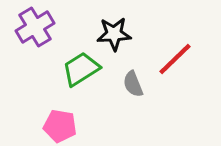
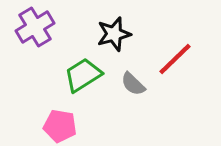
black star: rotated 12 degrees counterclockwise
green trapezoid: moved 2 px right, 6 px down
gray semicircle: rotated 24 degrees counterclockwise
